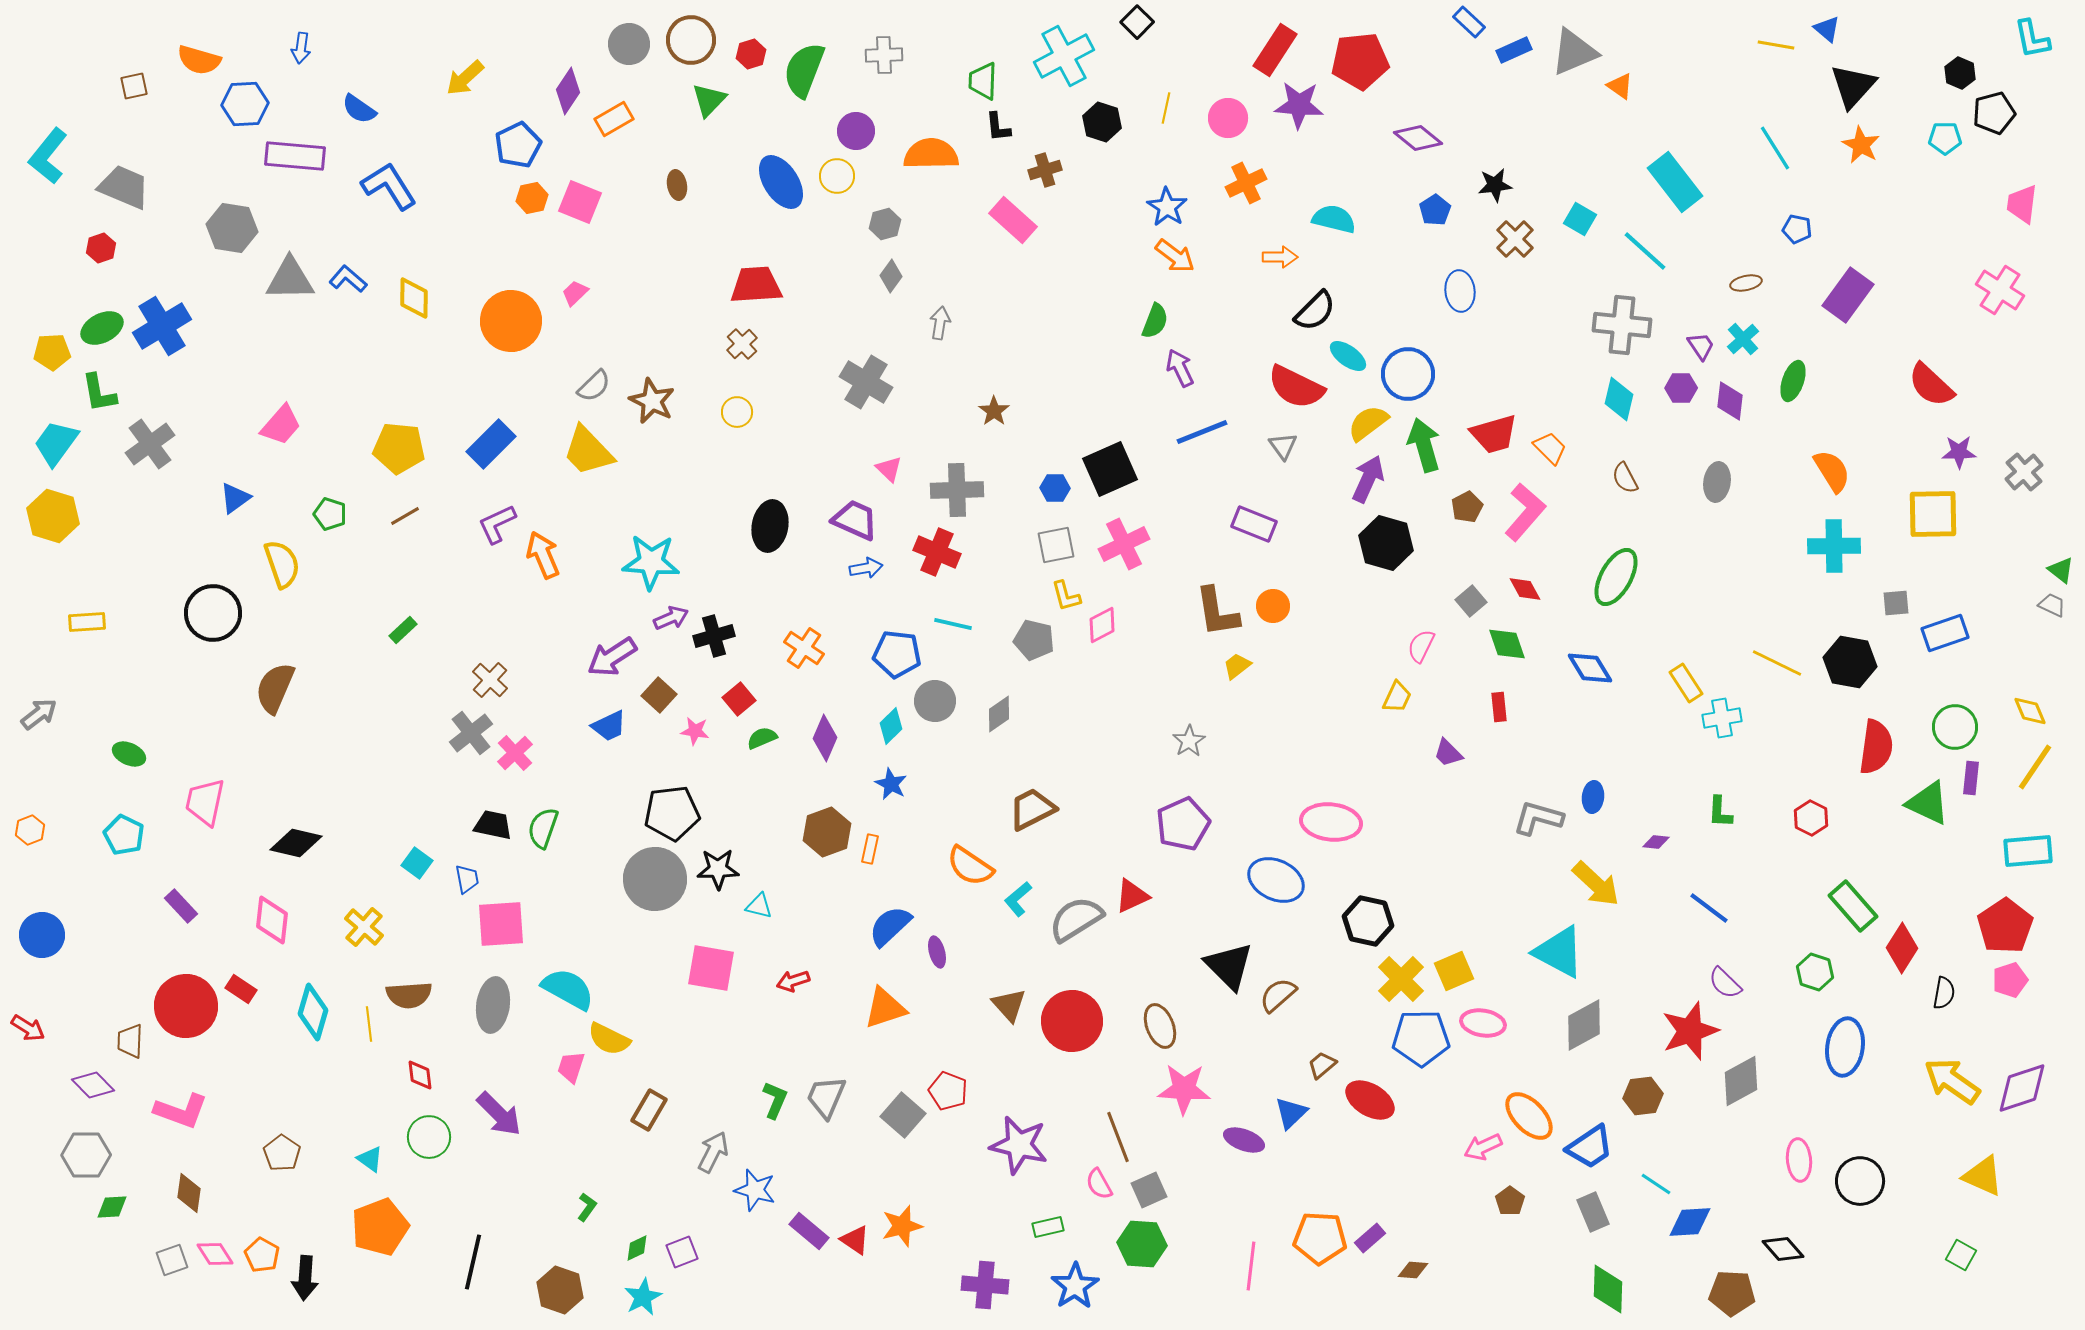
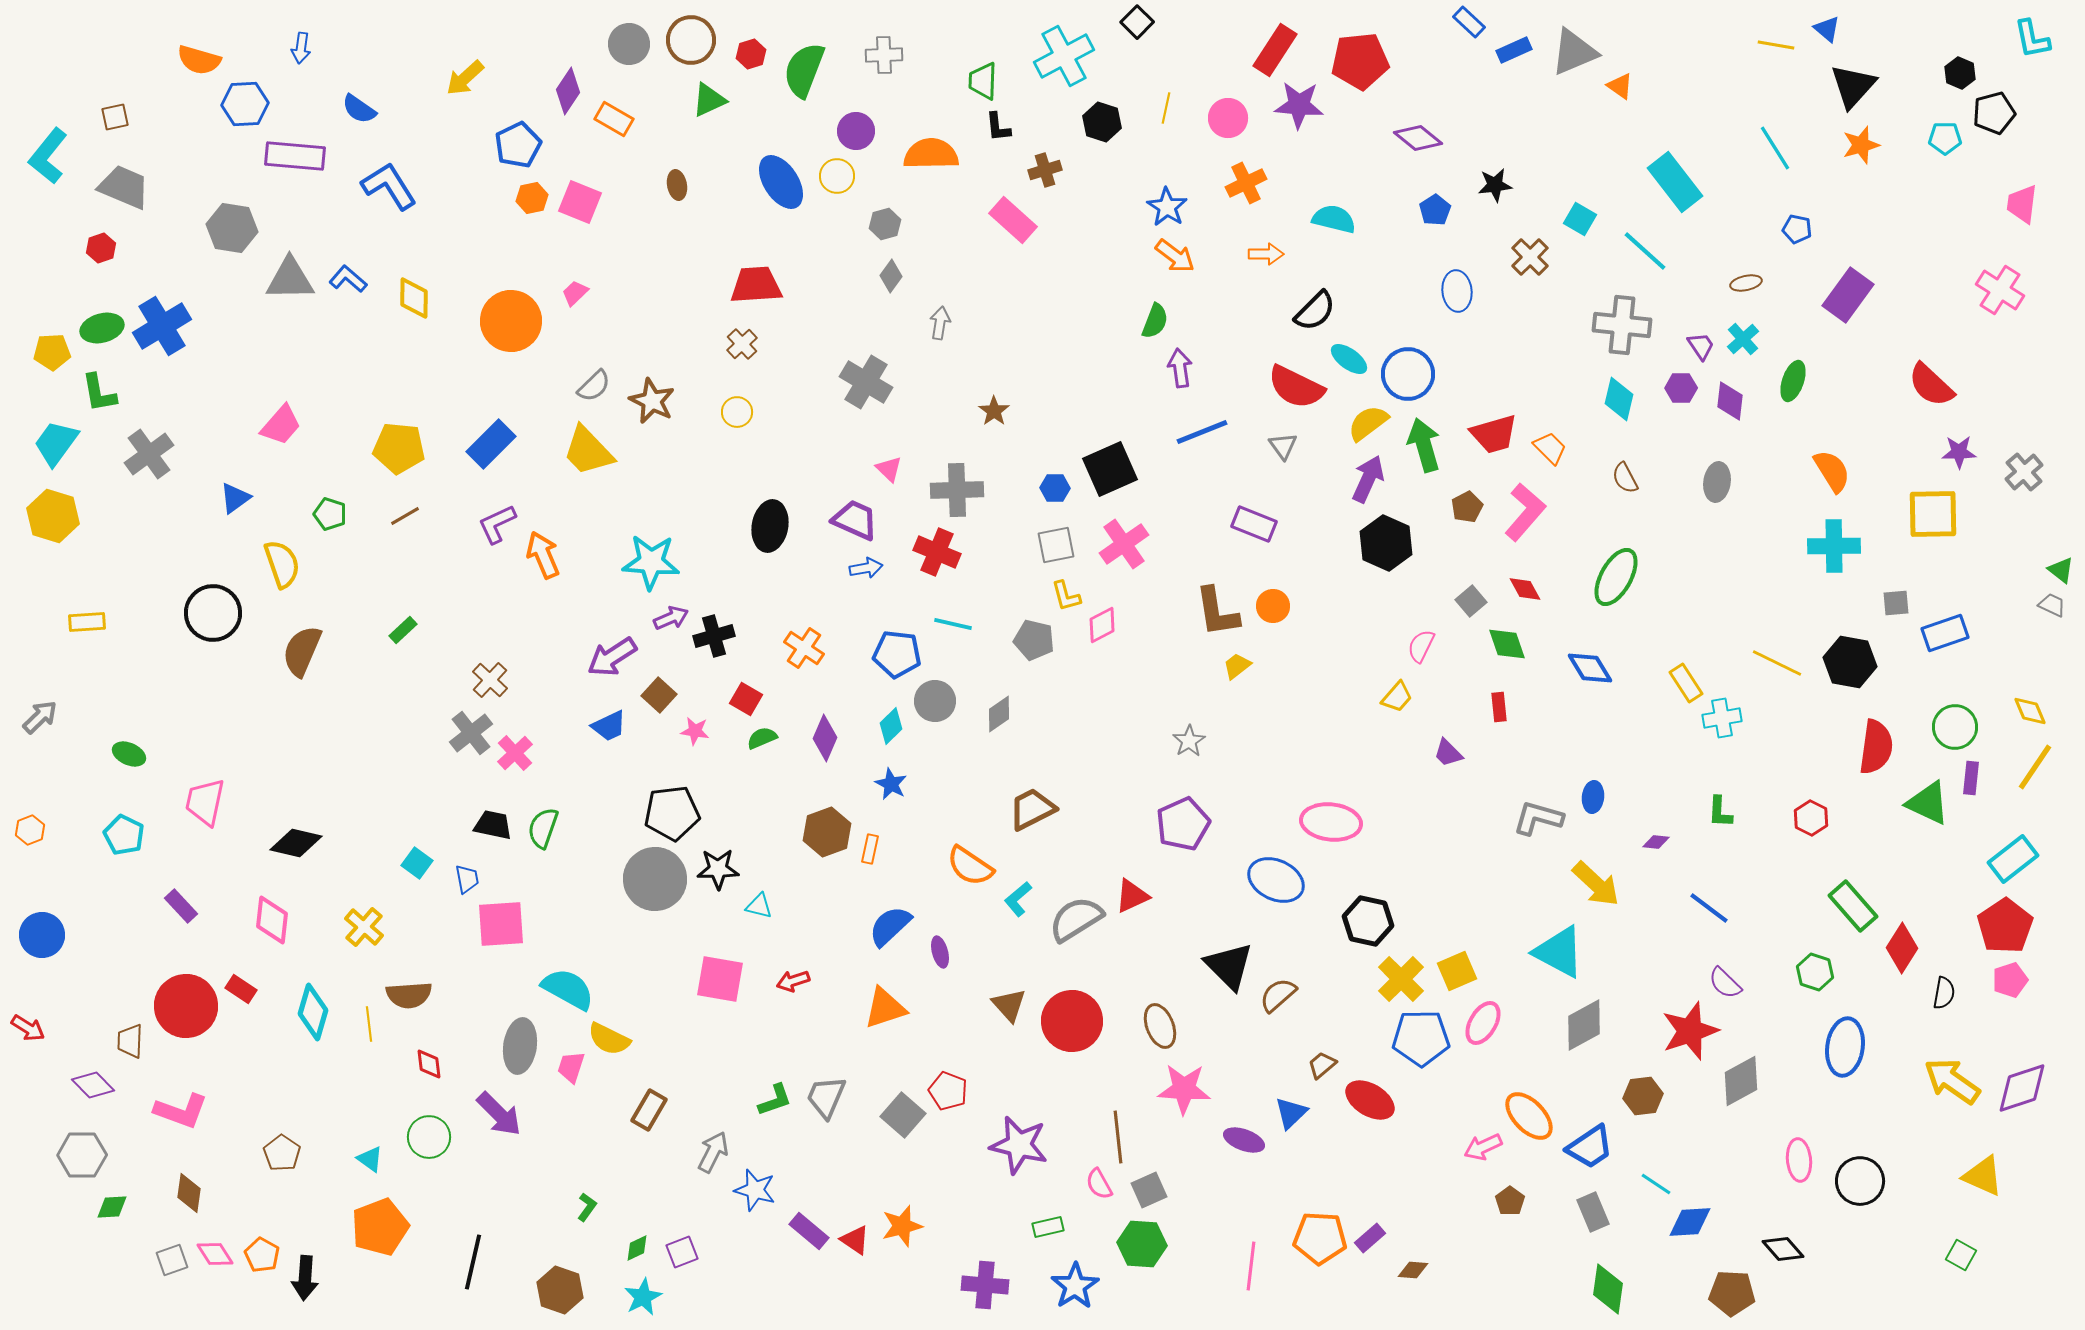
brown square at (134, 86): moved 19 px left, 31 px down
green triangle at (709, 100): rotated 21 degrees clockwise
orange rectangle at (614, 119): rotated 60 degrees clockwise
orange star at (1861, 145): rotated 27 degrees clockwise
brown cross at (1515, 239): moved 15 px right, 18 px down
orange arrow at (1280, 257): moved 14 px left, 3 px up
blue ellipse at (1460, 291): moved 3 px left
green ellipse at (102, 328): rotated 12 degrees clockwise
cyan ellipse at (1348, 356): moved 1 px right, 3 px down
purple arrow at (1180, 368): rotated 18 degrees clockwise
gray cross at (150, 444): moved 1 px left, 10 px down
black hexagon at (1386, 543): rotated 8 degrees clockwise
pink cross at (1124, 544): rotated 9 degrees counterclockwise
brown semicircle at (275, 688): moved 27 px right, 37 px up
yellow trapezoid at (1397, 697): rotated 16 degrees clockwise
red square at (739, 699): moved 7 px right; rotated 20 degrees counterclockwise
gray arrow at (39, 714): moved 1 px right, 3 px down; rotated 6 degrees counterclockwise
cyan rectangle at (2028, 851): moved 15 px left, 8 px down; rotated 33 degrees counterclockwise
purple ellipse at (937, 952): moved 3 px right
pink square at (711, 968): moved 9 px right, 11 px down
yellow square at (1454, 971): moved 3 px right
gray ellipse at (493, 1005): moved 27 px right, 41 px down
pink ellipse at (1483, 1023): rotated 69 degrees counterclockwise
red diamond at (420, 1075): moved 9 px right, 11 px up
green L-shape at (775, 1100): rotated 48 degrees clockwise
brown line at (1118, 1137): rotated 15 degrees clockwise
gray hexagon at (86, 1155): moved 4 px left
green diamond at (1608, 1289): rotated 6 degrees clockwise
